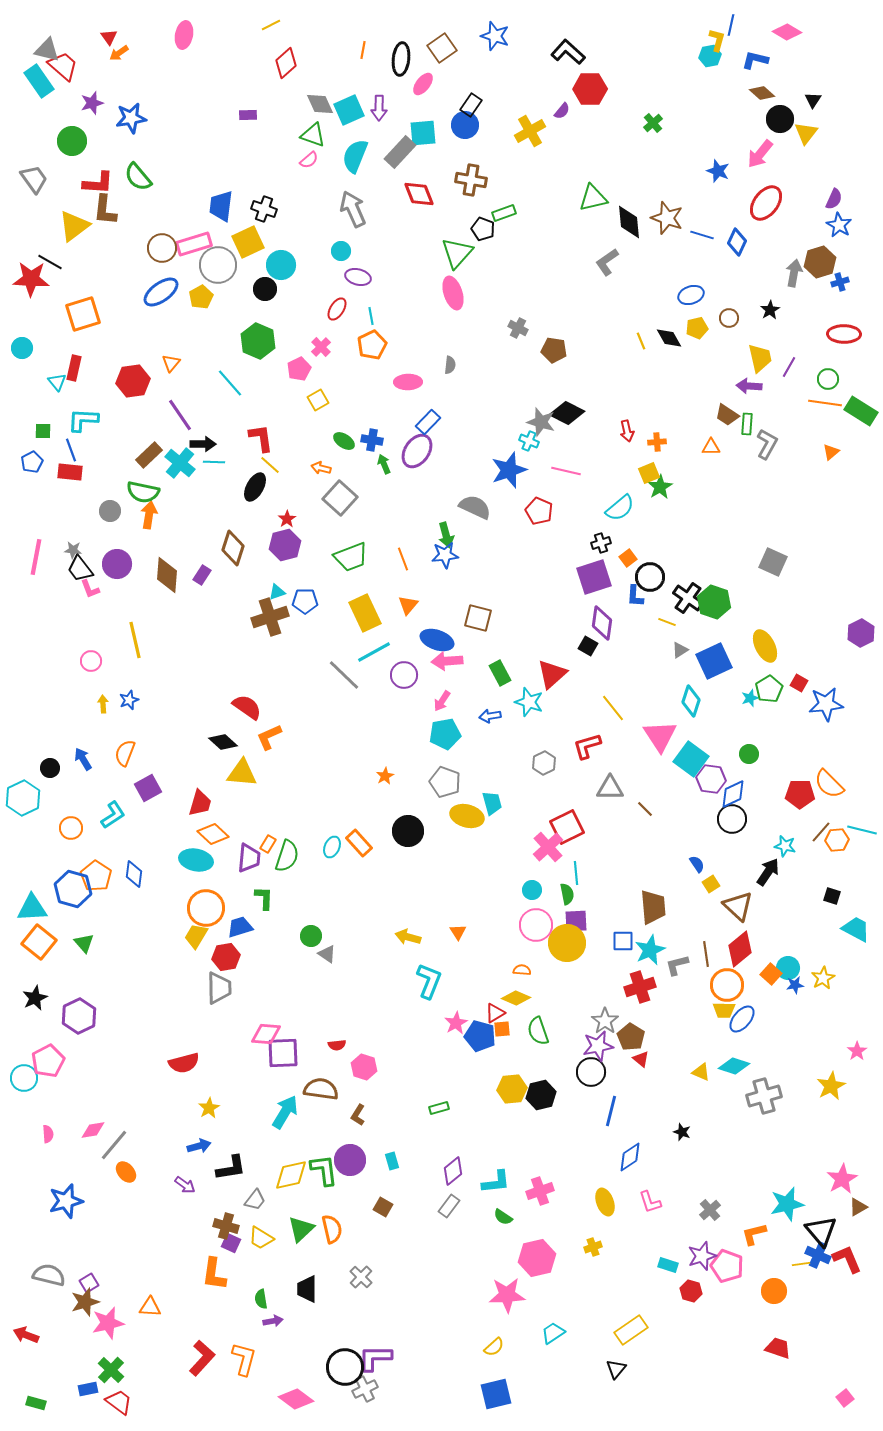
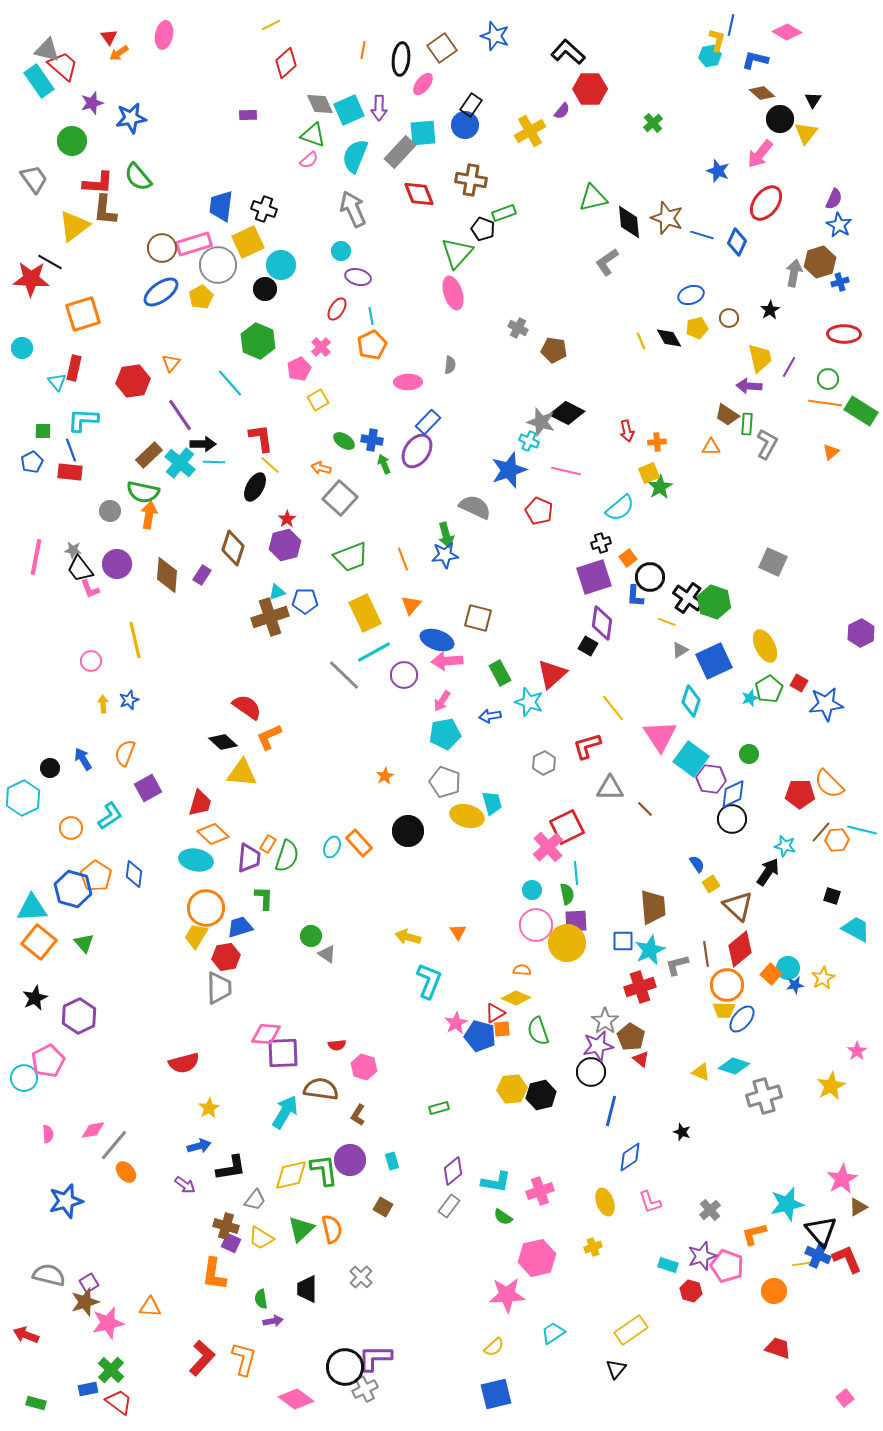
pink ellipse at (184, 35): moved 20 px left
orange triangle at (408, 605): moved 3 px right
cyan L-shape at (113, 815): moved 3 px left, 1 px down
cyan L-shape at (496, 1182): rotated 16 degrees clockwise
